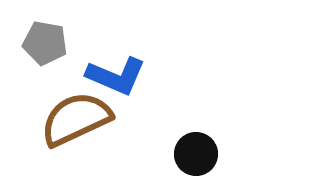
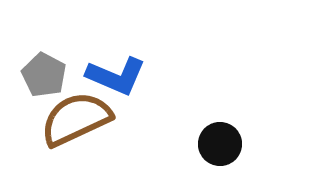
gray pentagon: moved 1 px left, 32 px down; rotated 18 degrees clockwise
black circle: moved 24 px right, 10 px up
